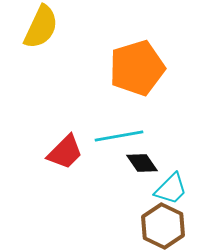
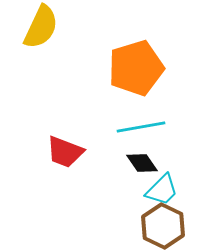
orange pentagon: moved 1 px left
cyan line: moved 22 px right, 9 px up
red trapezoid: rotated 66 degrees clockwise
cyan trapezoid: moved 9 px left, 1 px down
